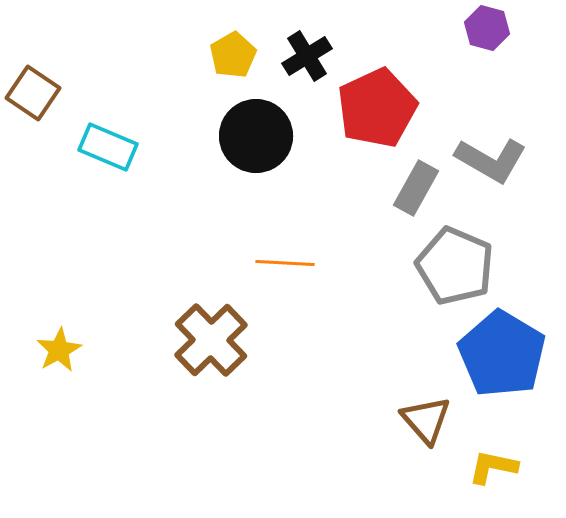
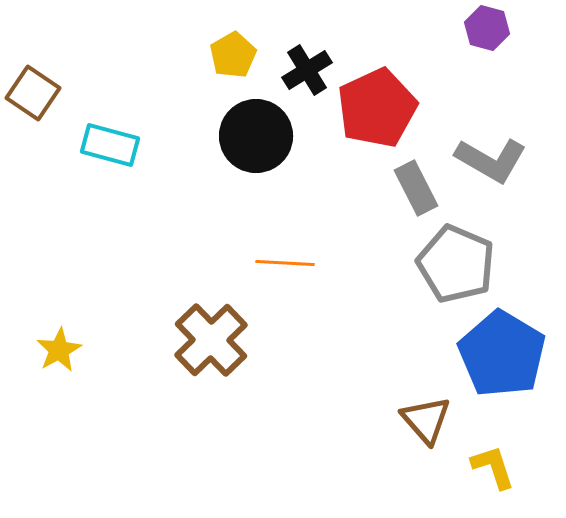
black cross: moved 14 px down
cyan rectangle: moved 2 px right, 2 px up; rotated 8 degrees counterclockwise
gray rectangle: rotated 56 degrees counterclockwise
gray pentagon: moved 1 px right, 2 px up
yellow L-shape: rotated 60 degrees clockwise
